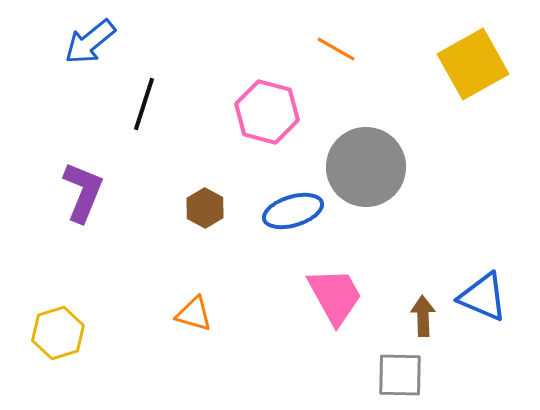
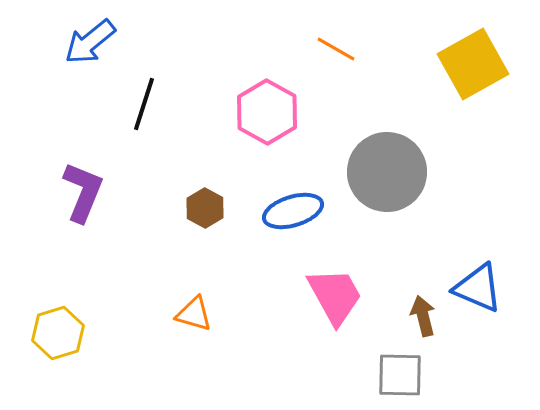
pink hexagon: rotated 14 degrees clockwise
gray circle: moved 21 px right, 5 px down
blue triangle: moved 5 px left, 9 px up
brown arrow: rotated 12 degrees counterclockwise
